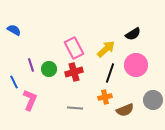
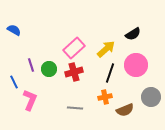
pink rectangle: rotated 75 degrees clockwise
gray circle: moved 2 px left, 3 px up
